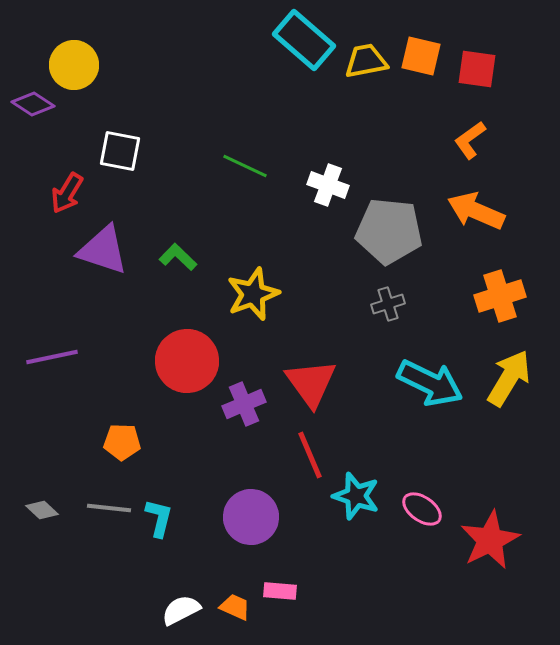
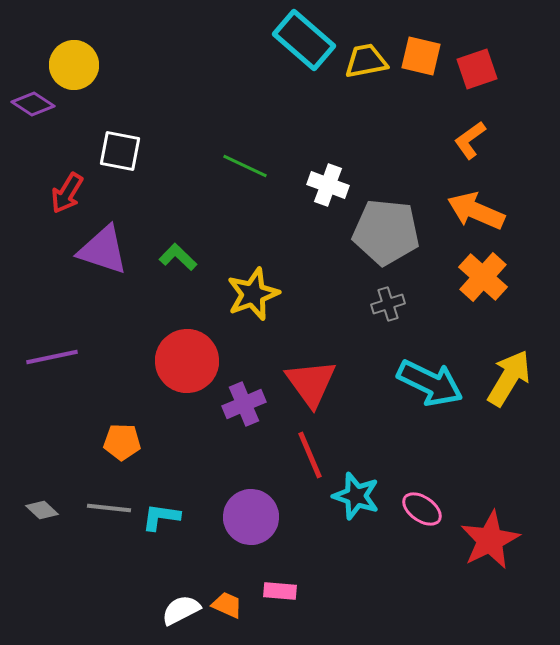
red square: rotated 27 degrees counterclockwise
gray pentagon: moved 3 px left, 1 px down
orange cross: moved 17 px left, 19 px up; rotated 30 degrees counterclockwise
cyan L-shape: moved 2 px right, 1 px up; rotated 96 degrees counterclockwise
orange trapezoid: moved 8 px left, 2 px up
